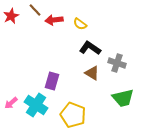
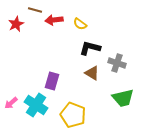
brown line: rotated 32 degrees counterclockwise
red star: moved 5 px right, 8 px down
black L-shape: rotated 20 degrees counterclockwise
